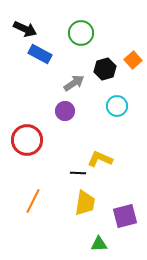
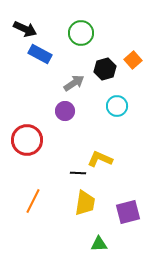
purple square: moved 3 px right, 4 px up
